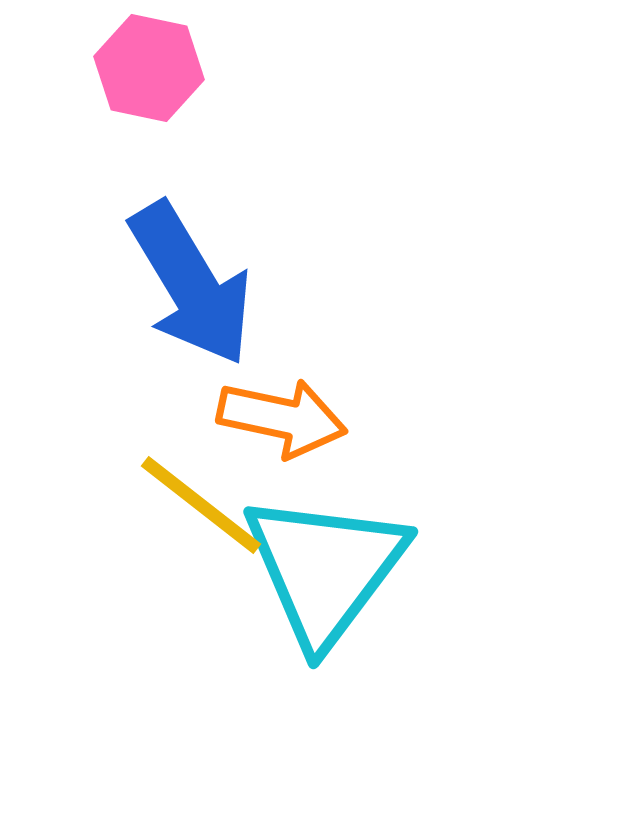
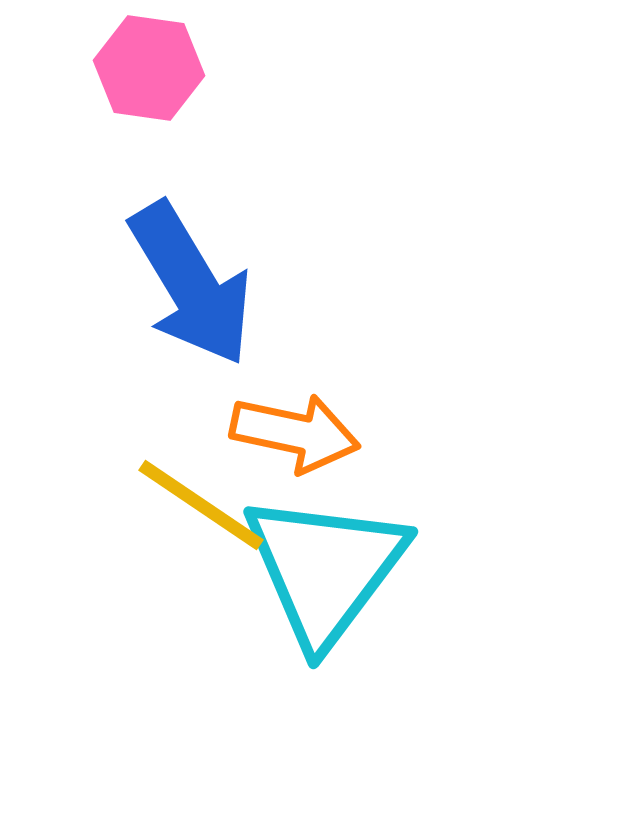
pink hexagon: rotated 4 degrees counterclockwise
orange arrow: moved 13 px right, 15 px down
yellow line: rotated 4 degrees counterclockwise
